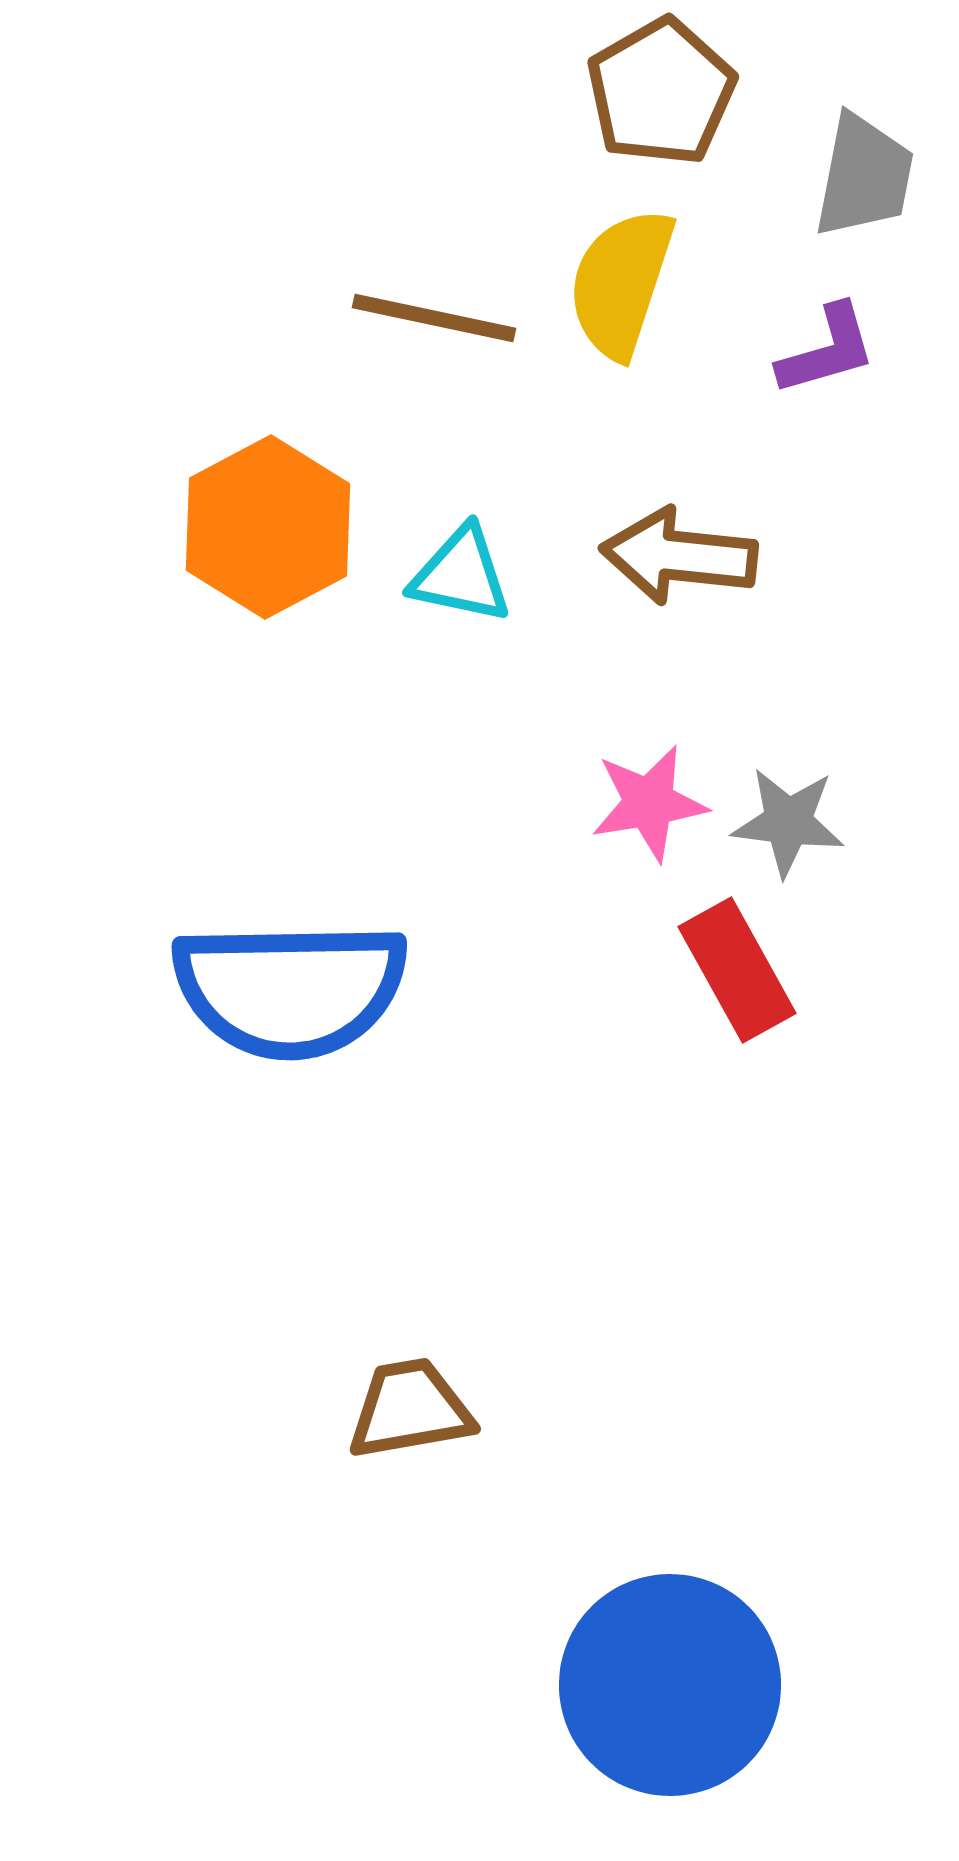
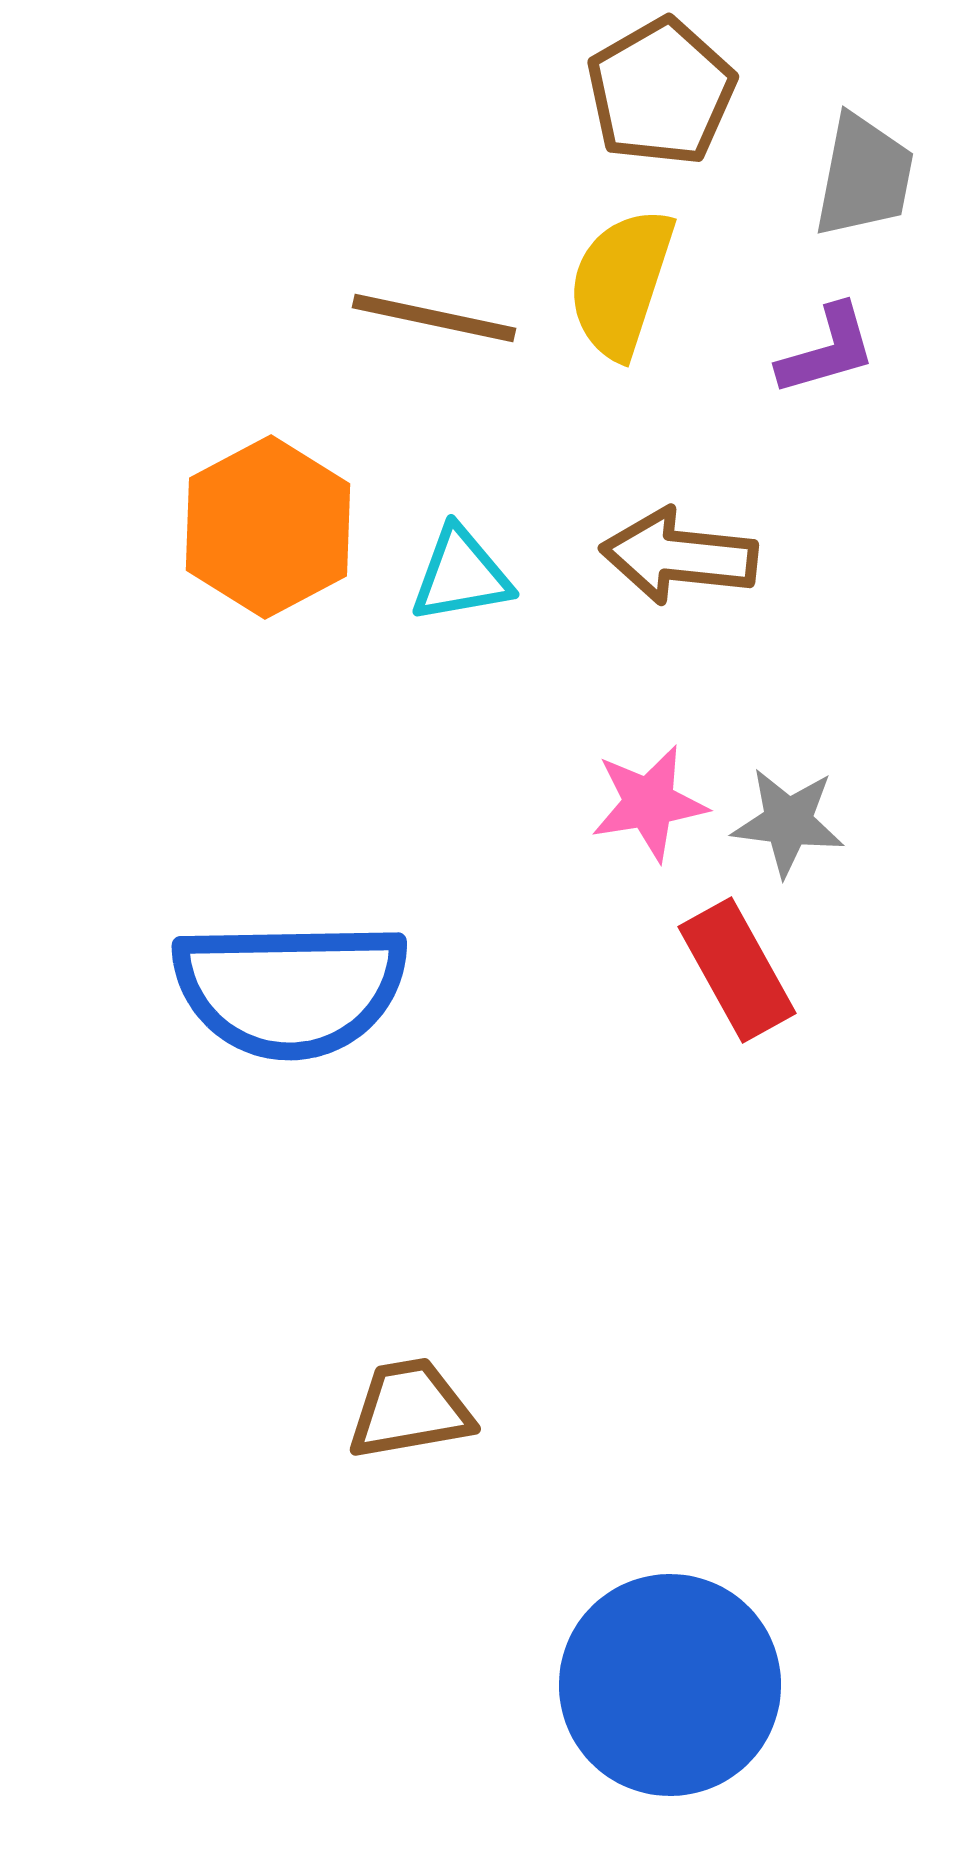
cyan triangle: rotated 22 degrees counterclockwise
